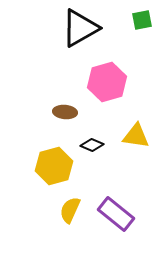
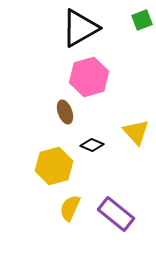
green square: rotated 10 degrees counterclockwise
pink hexagon: moved 18 px left, 5 px up
brown ellipse: rotated 65 degrees clockwise
yellow triangle: moved 4 px up; rotated 40 degrees clockwise
yellow semicircle: moved 2 px up
